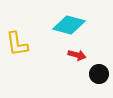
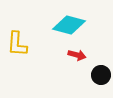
yellow L-shape: rotated 12 degrees clockwise
black circle: moved 2 px right, 1 px down
